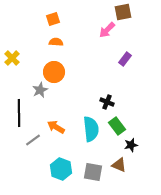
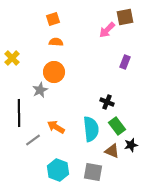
brown square: moved 2 px right, 5 px down
purple rectangle: moved 3 px down; rotated 16 degrees counterclockwise
brown triangle: moved 7 px left, 14 px up
cyan hexagon: moved 3 px left, 1 px down
